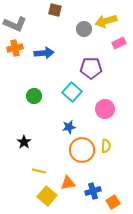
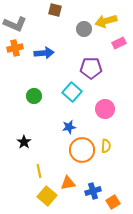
yellow line: rotated 64 degrees clockwise
